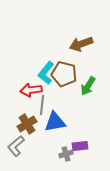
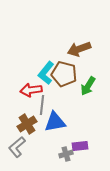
brown arrow: moved 2 px left, 5 px down
gray L-shape: moved 1 px right, 1 px down
